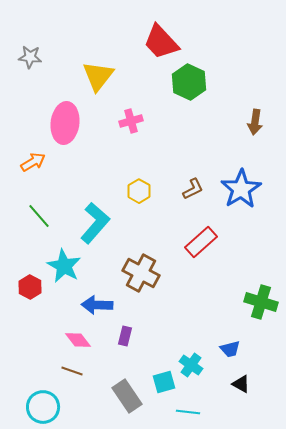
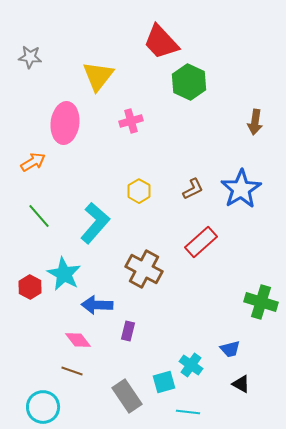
cyan star: moved 8 px down
brown cross: moved 3 px right, 4 px up
purple rectangle: moved 3 px right, 5 px up
